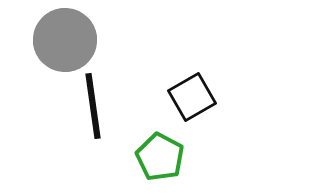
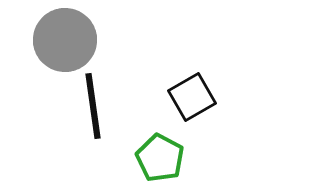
green pentagon: moved 1 px down
